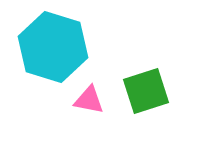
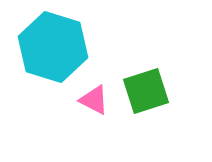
pink triangle: moved 5 px right; rotated 16 degrees clockwise
